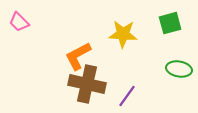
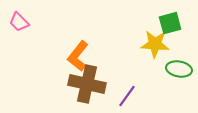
yellow star: moved 32 px right, 10 px down
orange L-shape: rotated 24 degrees counterclockwise
